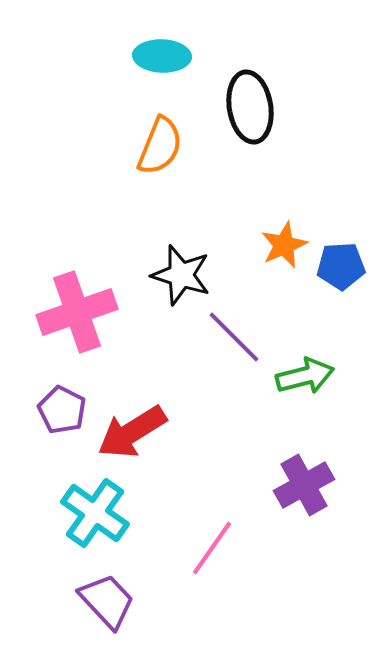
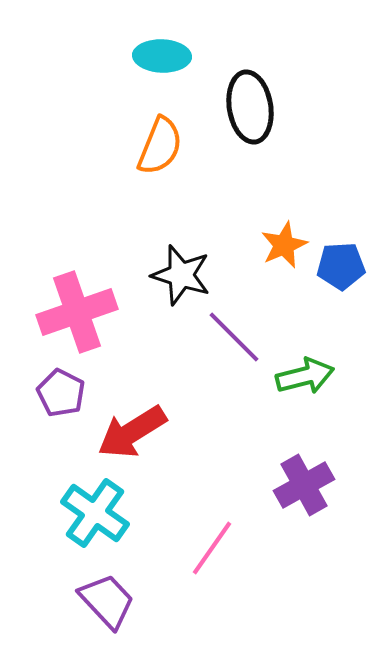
purple pentagon: moved 1 px left, 17 px up
